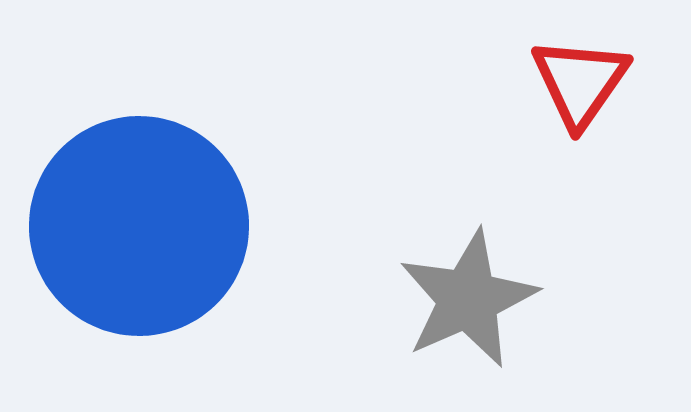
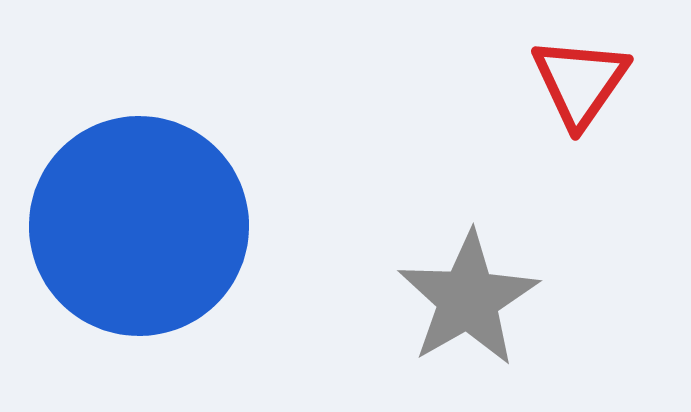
gray star: rotated 6 degrees counterclockwise
